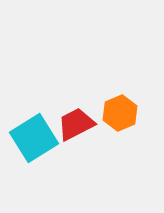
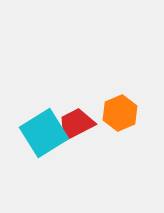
cyan square: moved 10 px right, 5 px up
